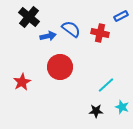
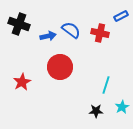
black cross: moved 10 px left, 7 px down; rotated 20 degrees counterclockwise
blue semicircle: moved 1 px down
cyan line: rotated 30 degrees counterclockwise
cyan star: rotated 24 degrees clockwise
